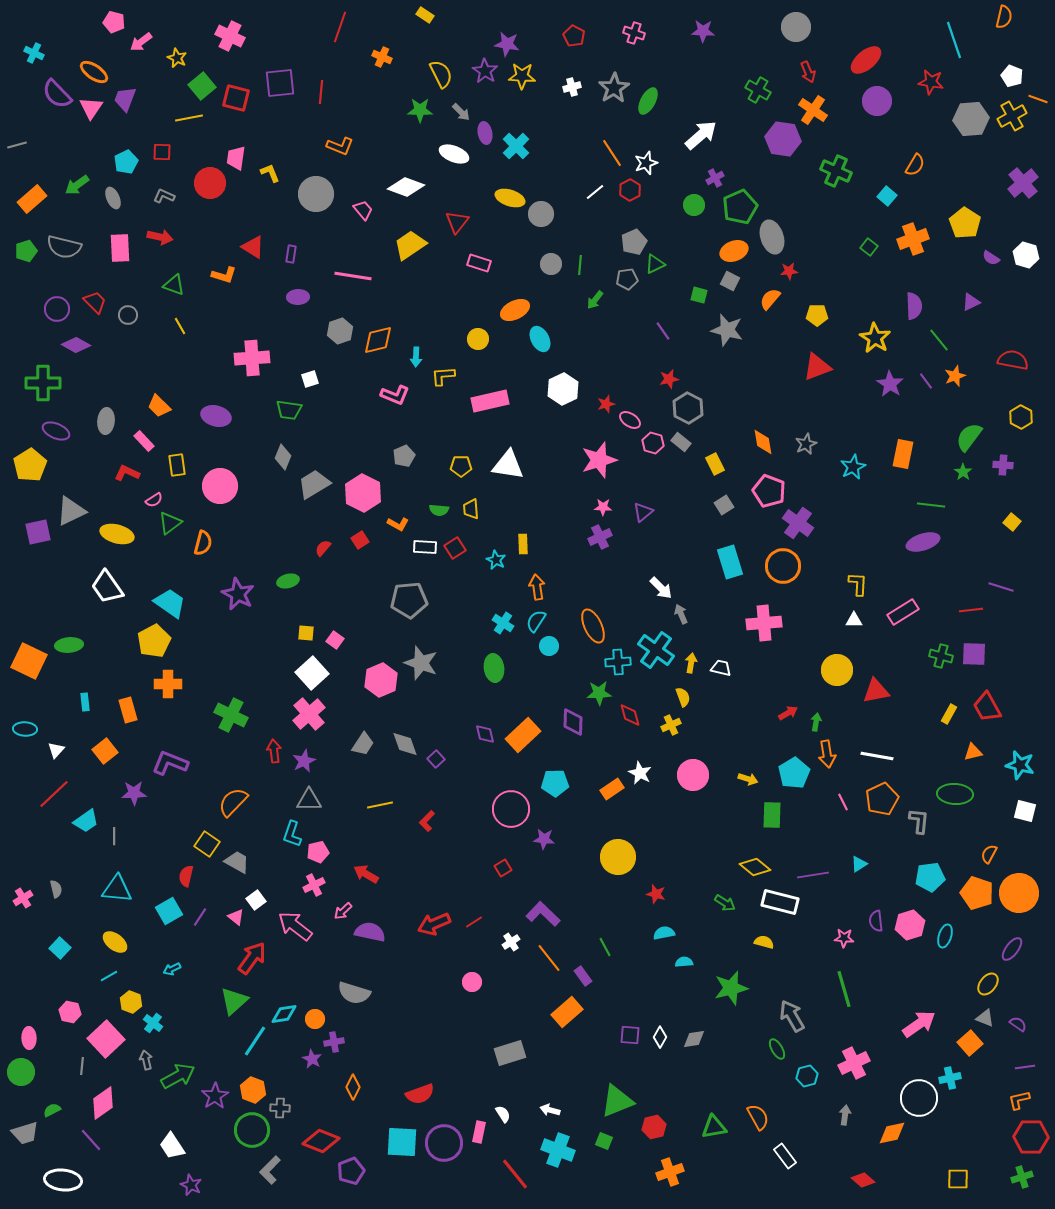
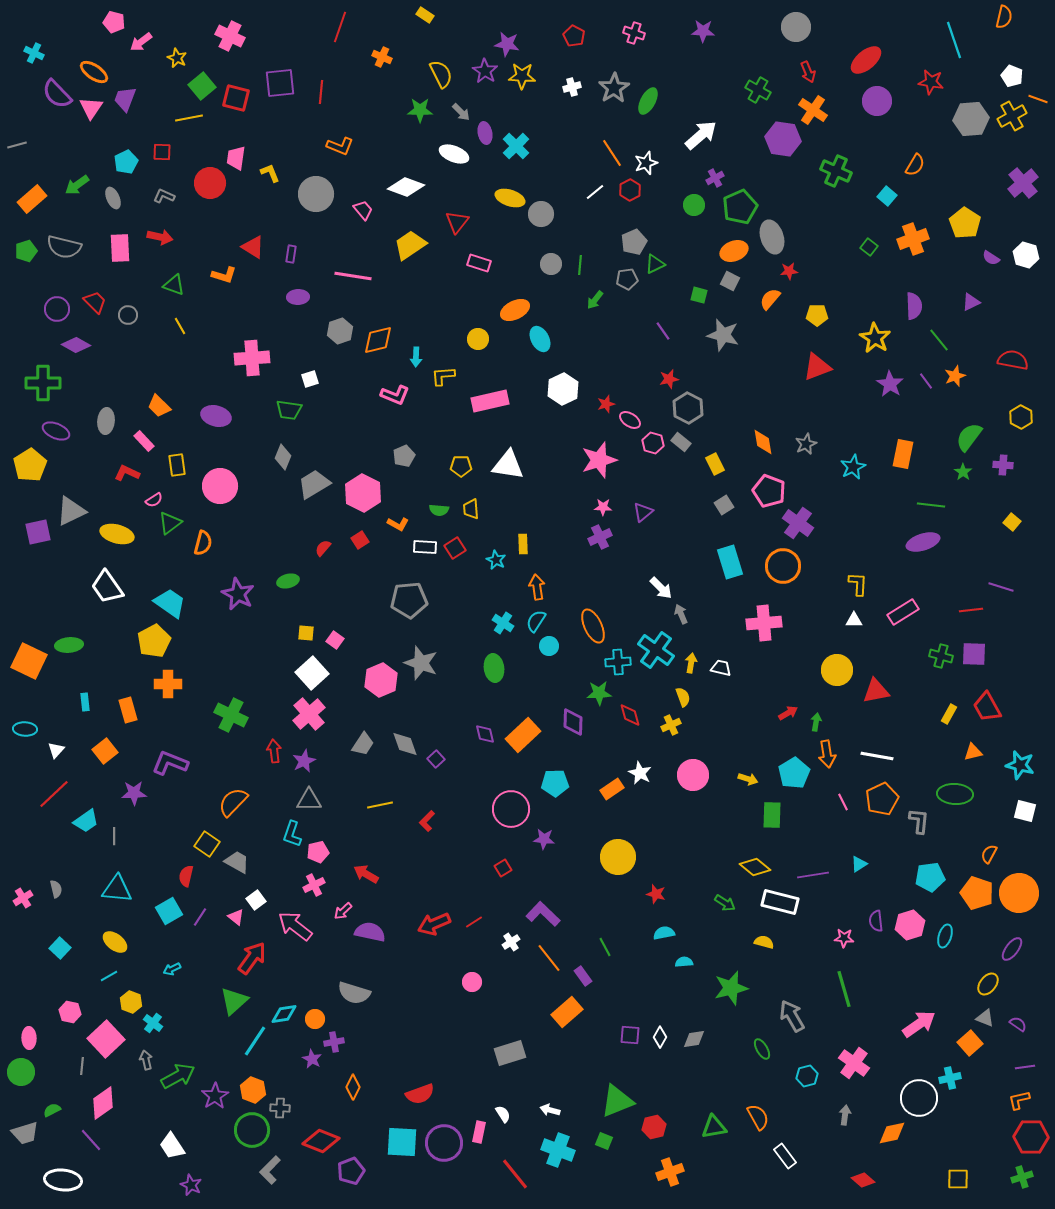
gray star at (727, 330): moved 4 px left, 5 px down
green ellipse at (777, 1049): moved 15 px left
pink cross at (854, 1063): rotated 28 degrees counterclockwise
